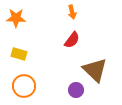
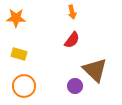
purple circle: moved 1 px left, 4 px up
